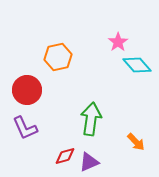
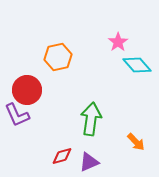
purple L-shape: moved 8 px left, 13 px up
red diamond: moved 3 px left
